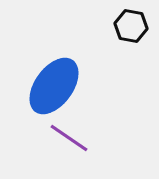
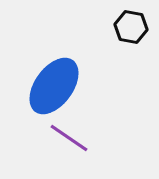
black hexagon: moved 1 px down
